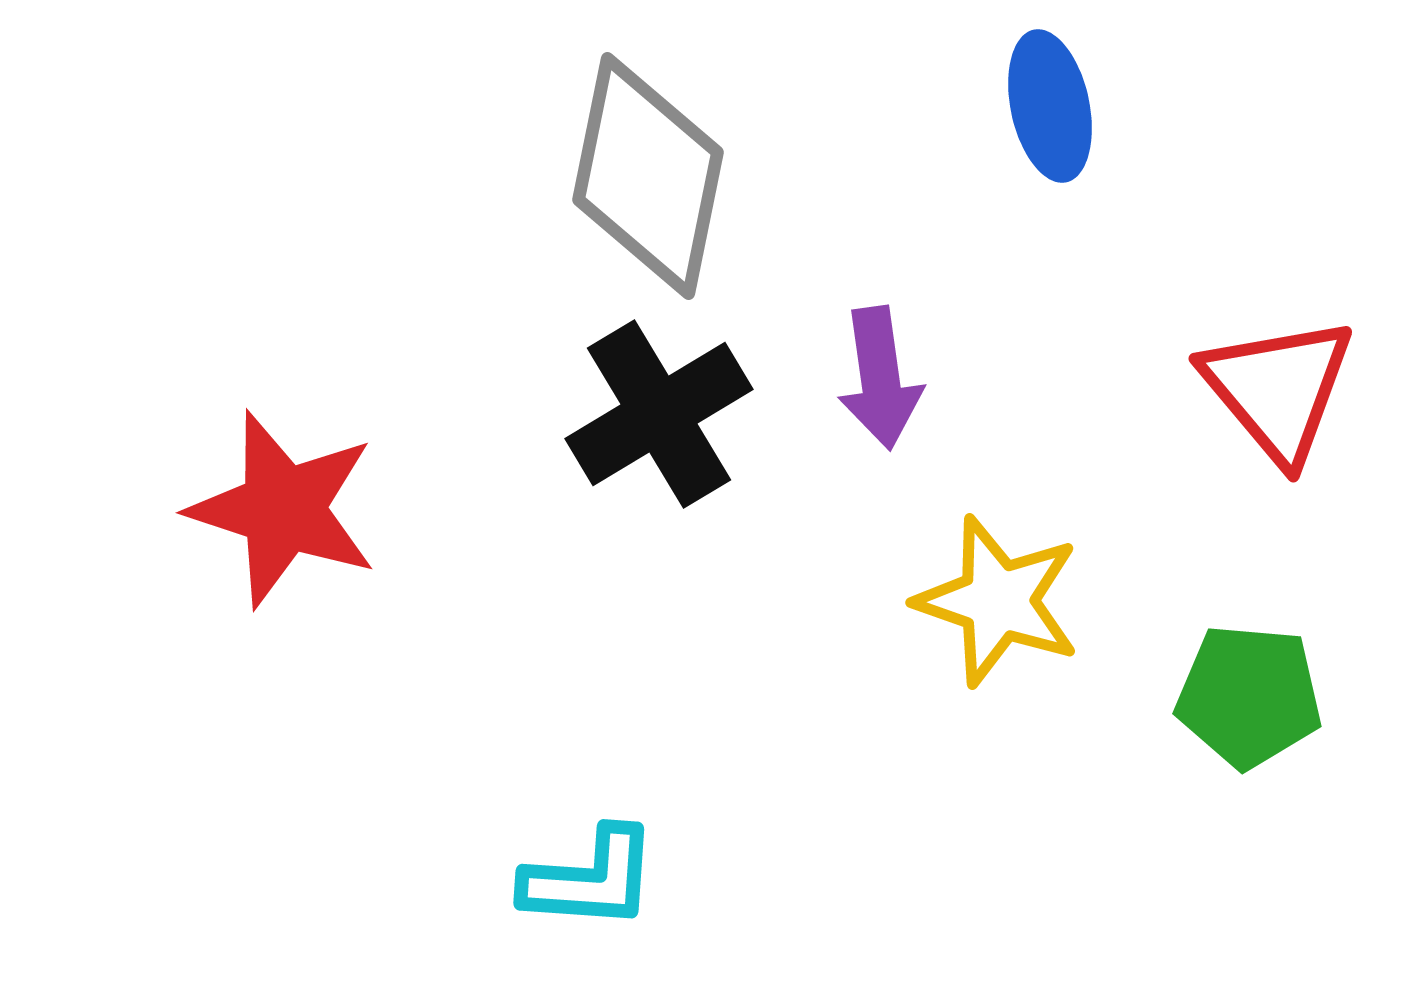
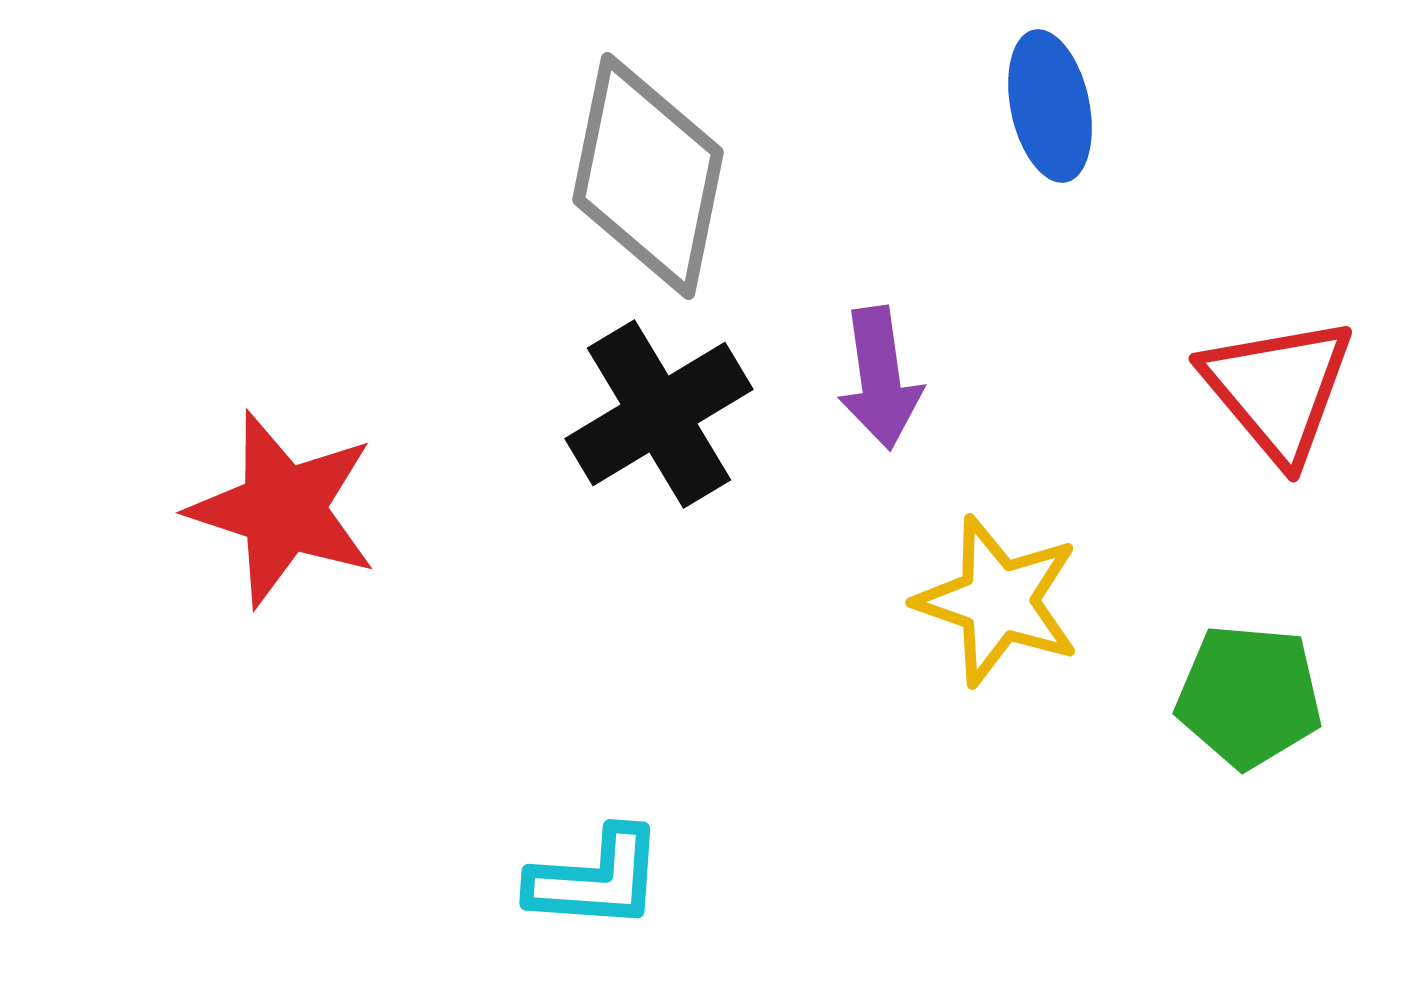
cyan L-shape: moved 6 px right
